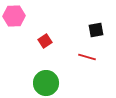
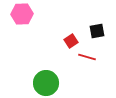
pink hexagon: moved 8 px right, 2 px up
black square: moved 1 px right, 1 px down
red square: moved 26 px right
